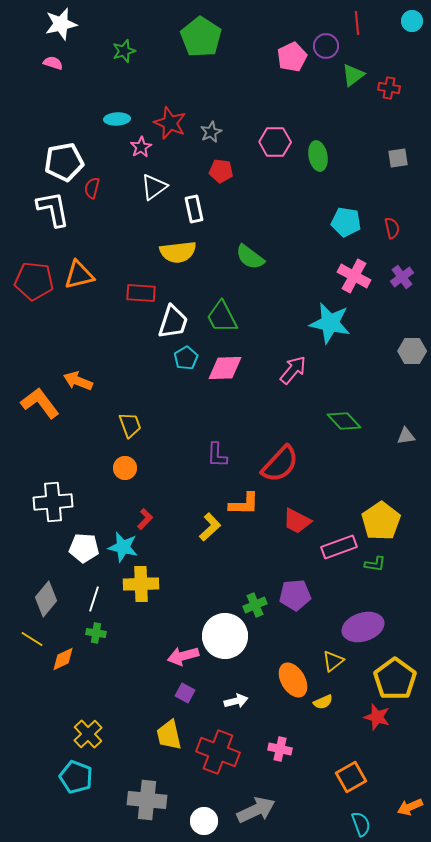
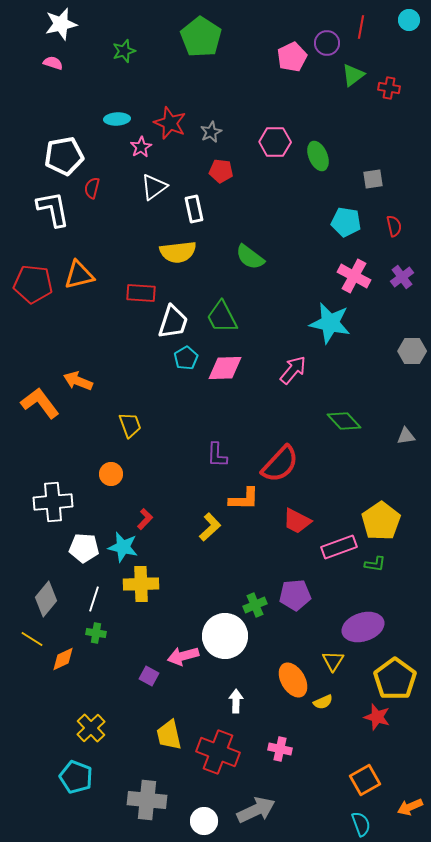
cyan circle at (412, 21): moved 3 px left, 1 px up
red line at (357, 23): moved 4 px right, 4 px down; rotated 15 degrees clockwise
purple circle at (326, 46): moved 1 px right, 3 px up
green ellipse at (318, 156): rotated 12 degrees counterclockwise
gray square at (398, 158): moved 25 px left, 21 px down
white pentagon at (64, 162): moved 6 px up
red semicircle at (392, 228): moved 2 px right, 2 px up
red pentagon at (34, 281): moved 1 px left, 3 px down
orange circle at (125, 468): moved 14 px left, 6 px down
orange L-shape at (244, 504): moved 5 px up
yellow triangle at (333, 661): rotated 20 degrees counterclockwise
purple square at (185, 693): moved 36 px left, 17 px up
white arrow at (236, 701): rotated 75 degrees counterclockwise
yellow cross at (88, 734): moved 3 px right, 6 px up
orange square at (351, 777): moved 14 px right, 3 px down
